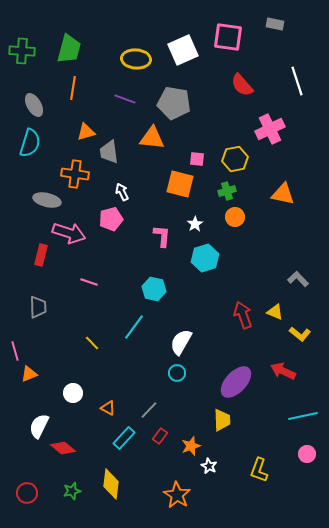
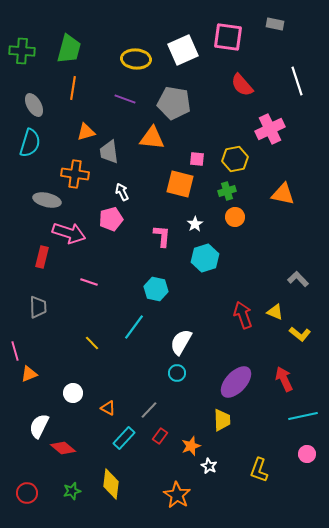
red rectangle at (41, 255): moved 1 px right, 2 px down
cyan hexagon at (154, 289): moved 2 px right
red arrow at (283, 371): moved 1 px right, 8 px down; rotated 40 degrees clockwise
